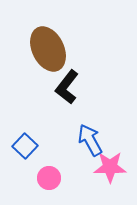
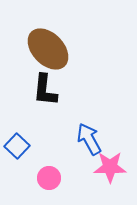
brown ellipse: rotated 18 degrees counterclockwise
black L-shape: moved 22 px left, 3 px down; rotated 32 degrees counterclockwise
blue arrow: moved 1 px left, 1 px up
blue square: moved 8 px left
